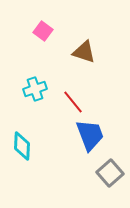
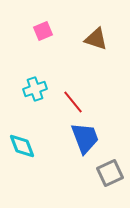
pink square: rotated 30 degrees clockwise
brown triangle: moved 12 px right, 13 px up
blue trapezoid: moved 5 px left, 3 px down
cyan diamond: rotated 24 degrees counterclockwise
gray square: rotated 16 degrees clockwise
